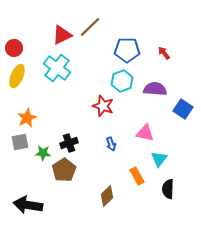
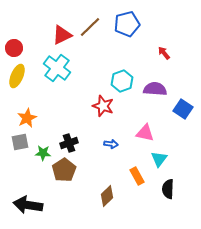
blue pentagon: moved 26 px up; rotated 15 degrees counterclockwise
blue arrow: rotated 64 degrees counterclockwise
